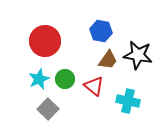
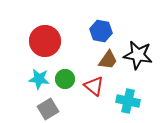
cyan star: rotated 30 degrees clockwise
gray square: rotated 15 degrees clockwise
